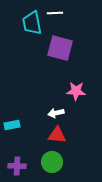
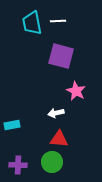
white line: moved 3 px right, 8 px down
purple square: moved 1 px right, 8 px down
pink star: rotated 24 degrees clockwise
red triangle: moved 2 px right, 4 px down
purple cross: moved 1 px right, 1 px up
